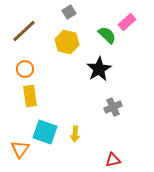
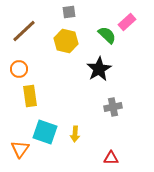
gray square: rotated 24 degrees clockwise
yellow hexagon: moved 1 px left, 1 px up
orange circle: moved 6 px left
gray cross: rotated 12 degrees clockwise
red triangle: moved 2 px left, 2 px up; rotated 14 degrees clockwise
